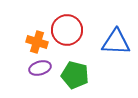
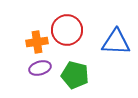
orange cross: rotated 25 degrees counterclockwise
